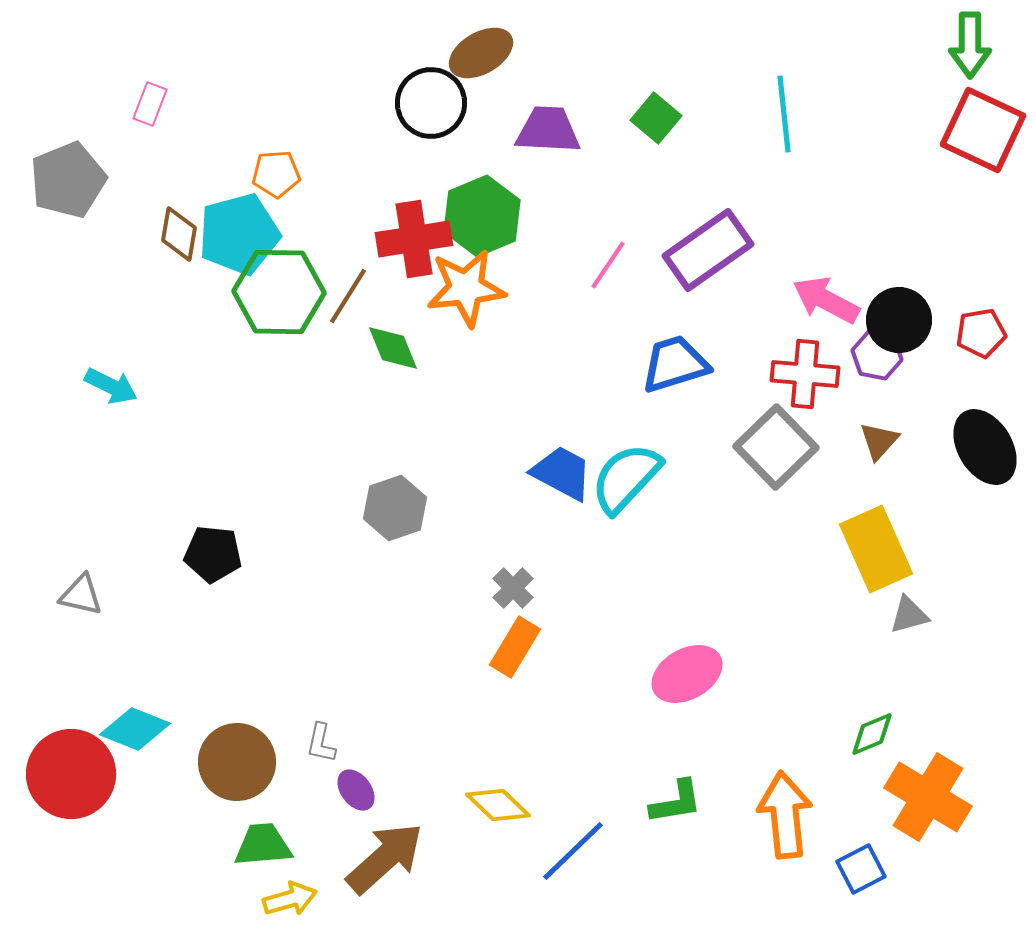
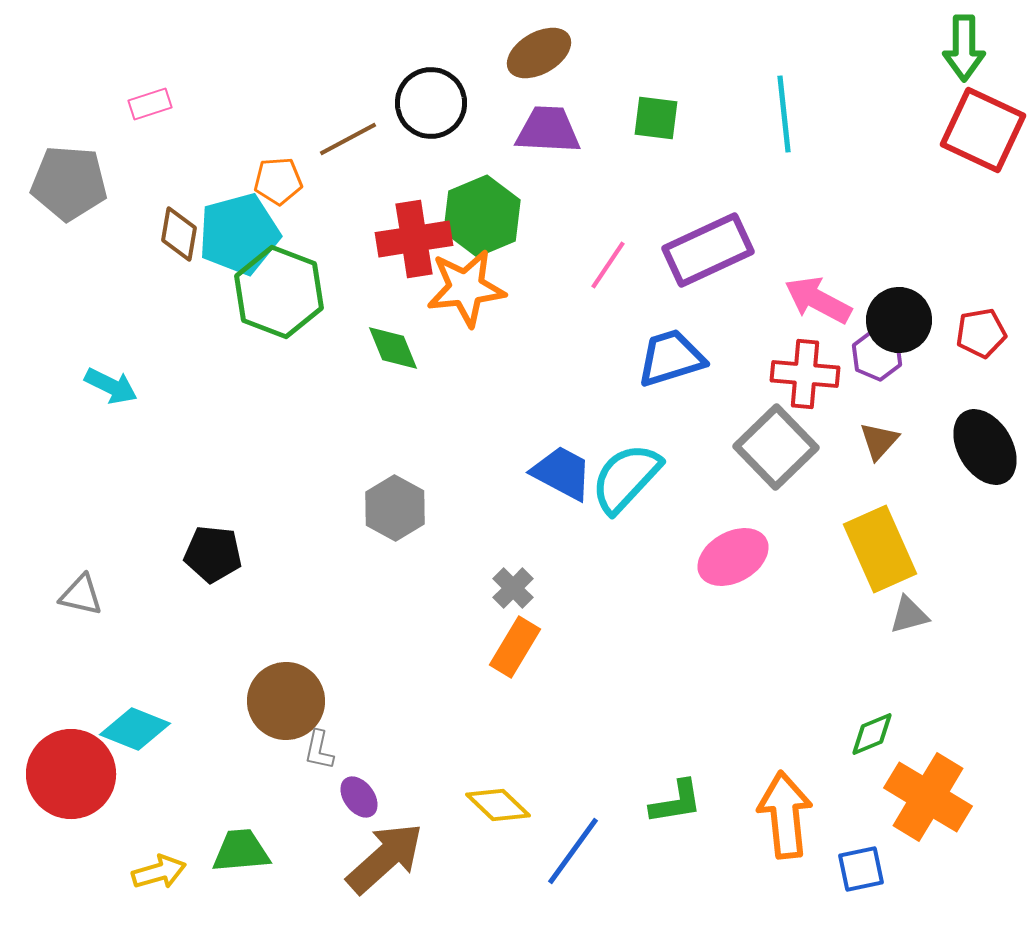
green arrow at (970, 45): moved 6 px left, 3 px down
brown ellipse at (481, 53): moved 58 px right
pink rectangle at (150, 104): rotated 51 degrees clockwise
green square at (656, 118): rotated 33 degrees counterclockwise
orange pentagon at (276, 174): moved 2 px right, 7 px down
gray pentagon at (68, 180): moved 1 px right, 3 px down; rotated 26 degrees clockwise
purple rectangle at (708, 250): rotated 10 degrees clockwise
green hexagon at (279, 292): rotated 20 degrees clockwise
brown line at (348, 296): moved 157 px up; rotated 30 degrees clockwise
pink arrow at (826, 300): moved 8 px left
purple hexagon at (877, 355): rotated 12 degrees clockwise
blue trapezoid at (675, 364): moved 4 px left, 6 px up
gray hexagon at (395, 508): rotated 12 degrees counterclockwise
yellow rectangle at (876, 549): moved 4 px right
pink ellipse at (687, 674): moved 46 px right, 117 px up
gray L-shape at (321, 743): moved 2 px left, 7 px down
brown circle at (237, 762): moved 49 px right, 61 px up
purple ellipse at (356, 790): moved 3 px right, 7 px down
green trapezoid at (263, 845): moved 22 px left, 6 px down
blue line at (573, 851): rotated 10 degrees counterclockwise
blue square at (861, 869): rotated 15 degrees clockwise
yellow arrow at (290, 899): moved 131 px left, 27 px up
